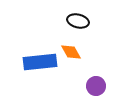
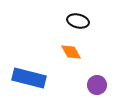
blue rectangle: moved 11 px left, 16 px down; rotated 20 degrees clockwise
purple circle: moved 1 px right, 1 px up
